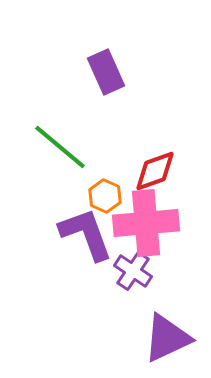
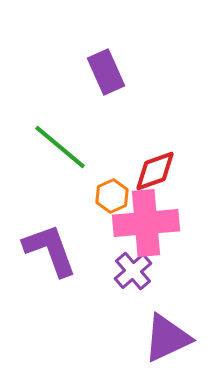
orange hexagon: moved 7 px right; rotated 12 degrees clockwise
purple L-shape: moved 36 px left, 16 px down
purple cross: rotated 15 degrees clockwise
